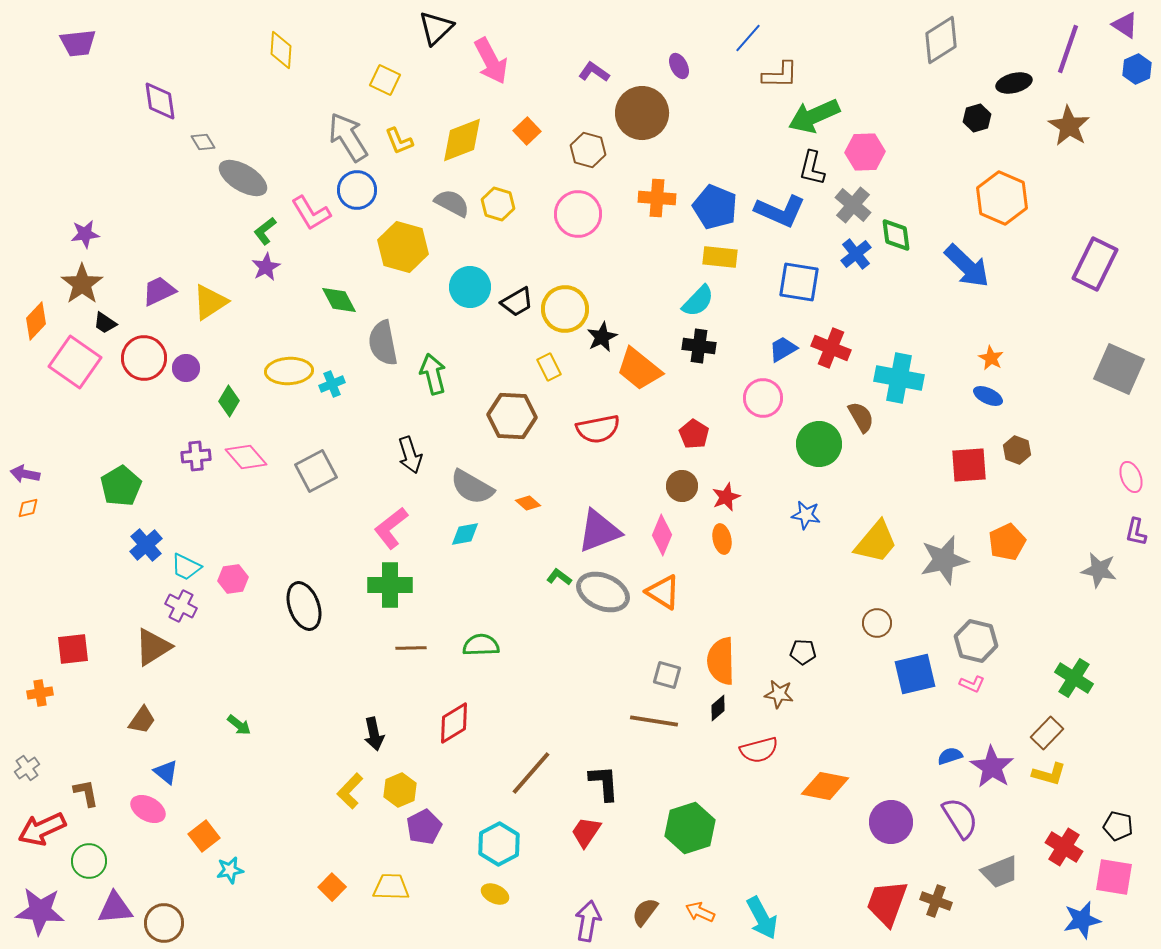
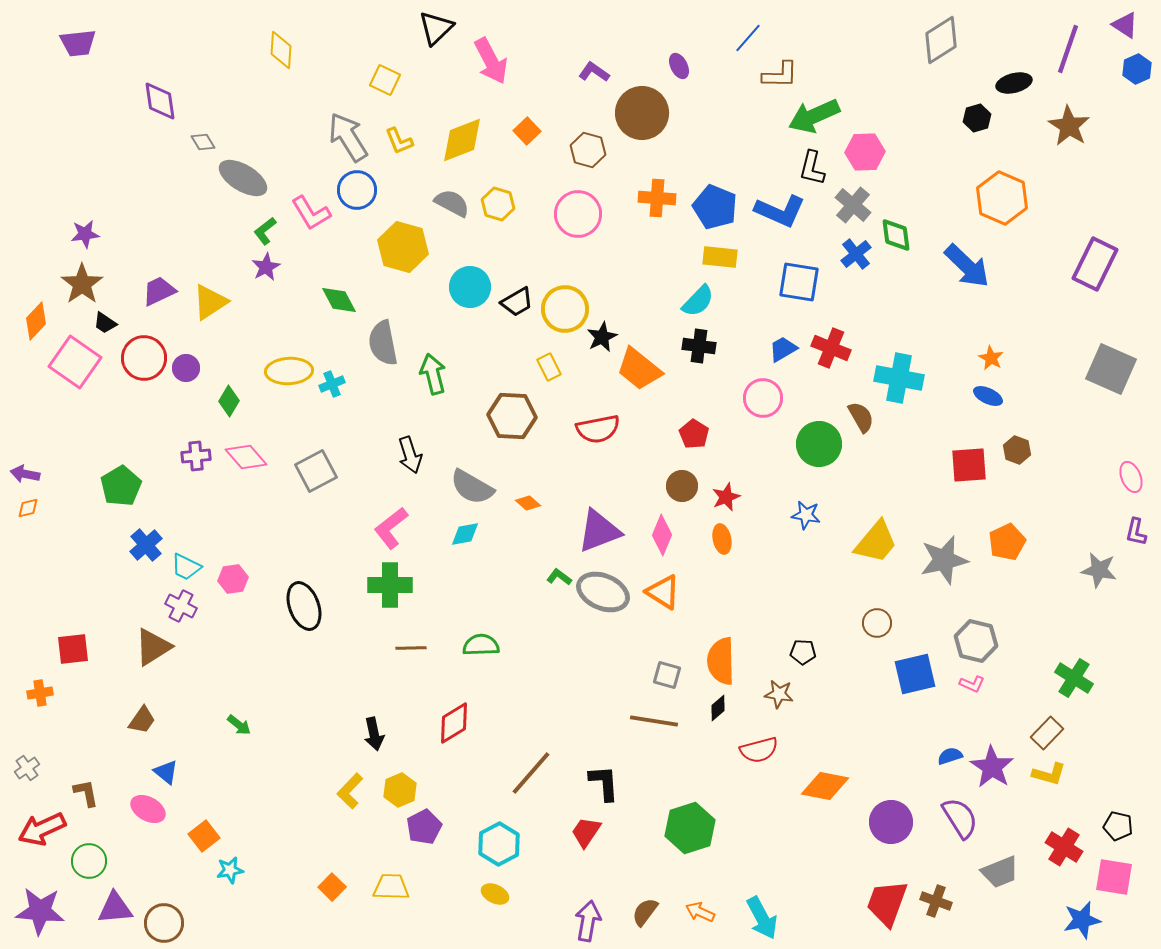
gray square at (1119, 369): moved 8 px left
